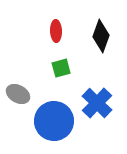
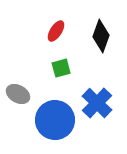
red ellipse: rotated 35 degrees clockwise
blue circle: moved 1 px right, 1 px up
